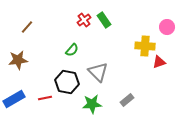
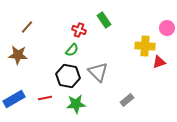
red cross: moved 5 px left, 10 px down; rotated 32 degrees counterclockwise
pink circle: moved 1 px down
brown star: moved 5 px up; rotated 12 degrees clockwise
black hexagon: moved 1 px right, 6 px up
green star: moved 16 px left
